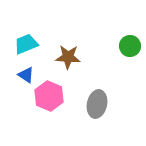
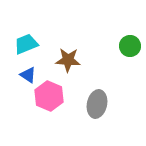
brown star: moved 3 px down
blue triangle: moved 2 px right
